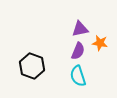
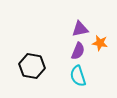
black hexagon: rotated 10 degrees counterclockwise
